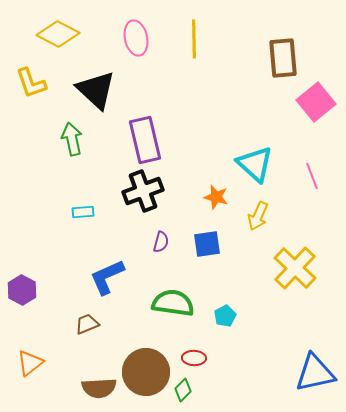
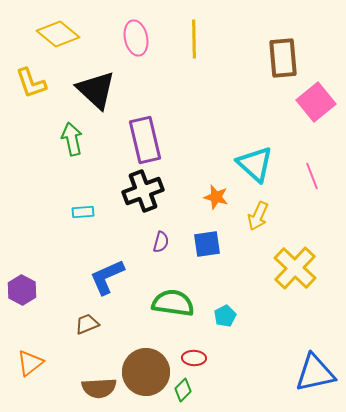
yellow diamond: rotated 12 degrees clockwise
